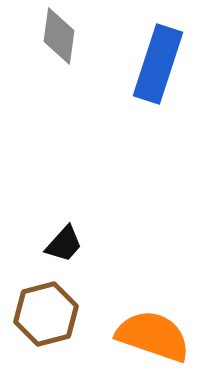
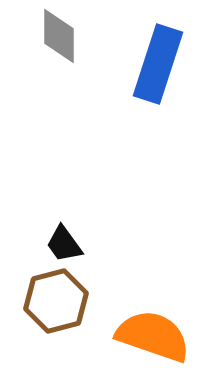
gray diamond: rotated 8 degrees counterclockwise
black trapezoid: rotated 102 degrees clockwise
brown hexagon: moved 10 px right, 13 px up
